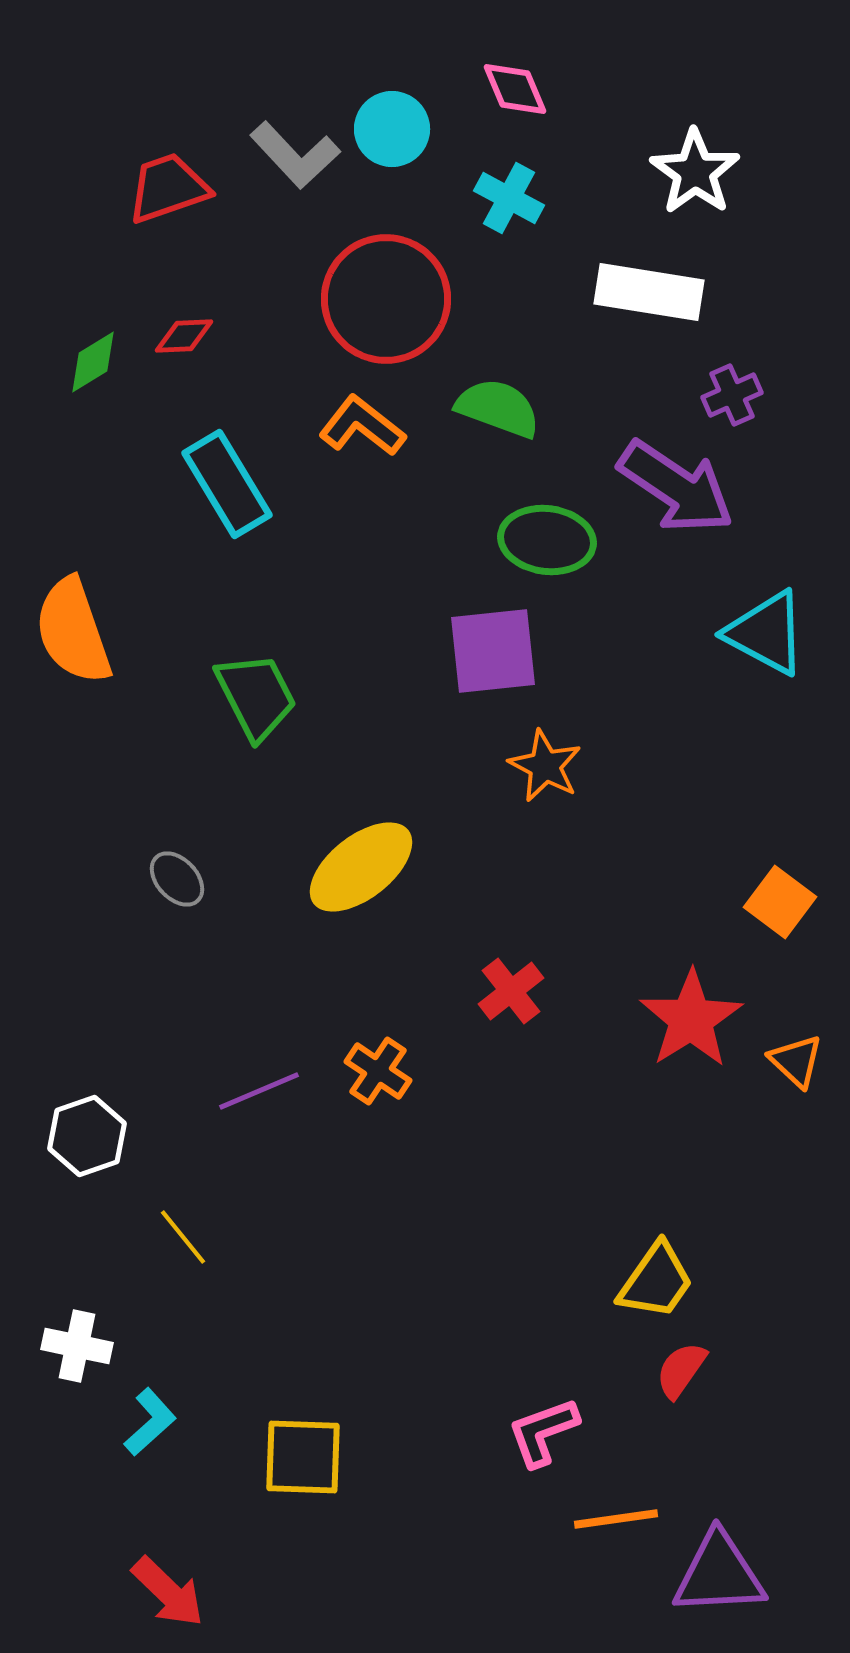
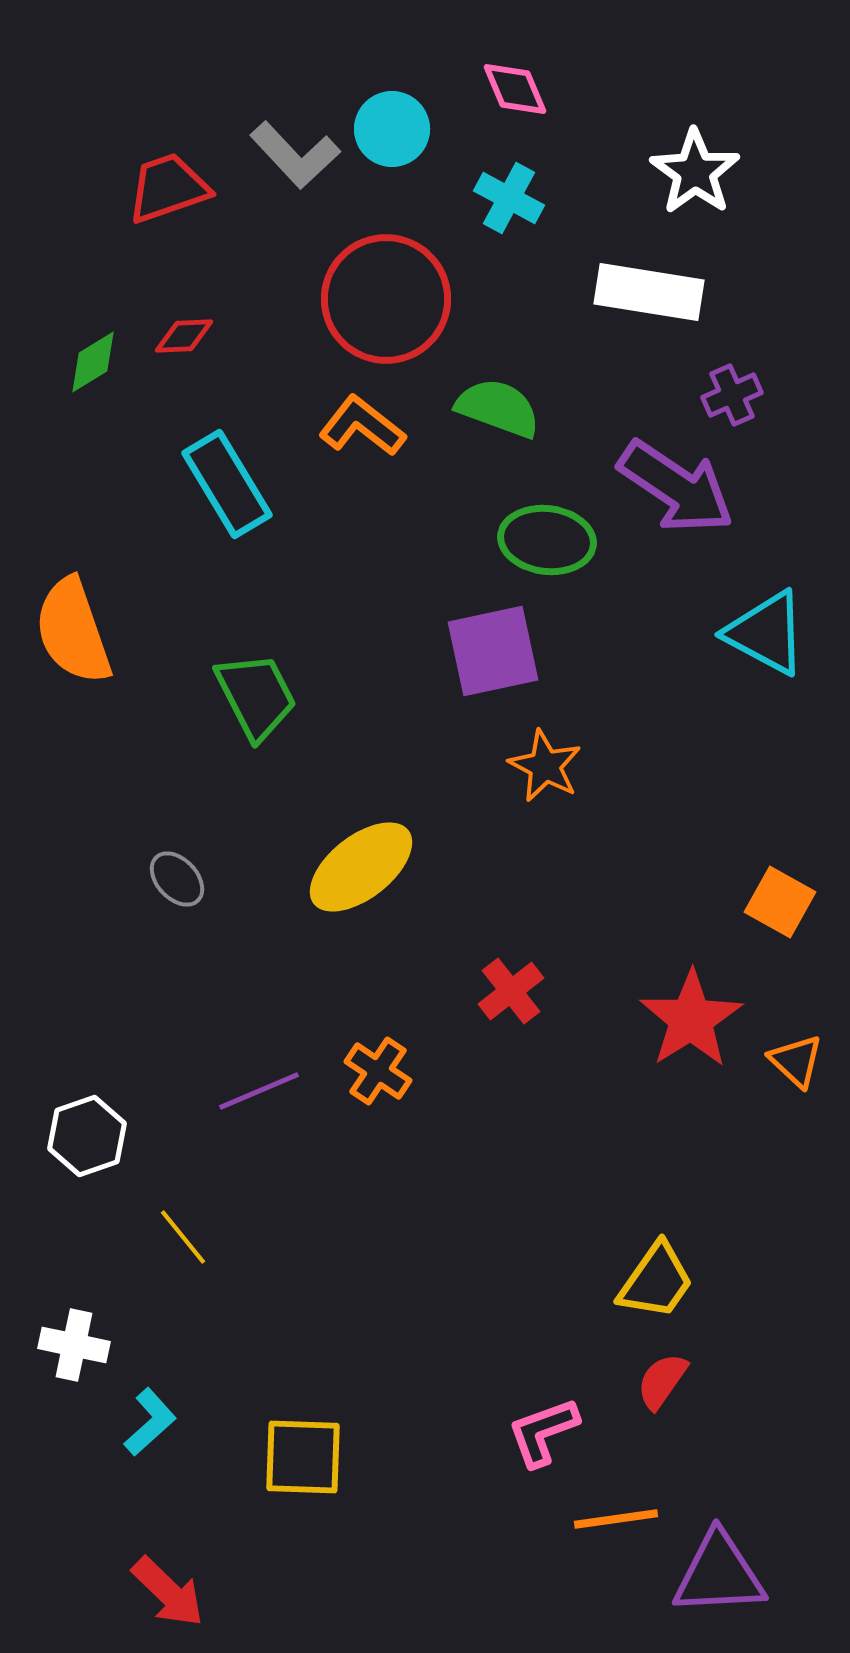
purple square: rotated 6 degrees counterclockwise
orange square: rotated 8 degrees counterclockwise
white cross: moved 3 px left, 1 px up
red semicircle: moved 19 px left, 11 px down
